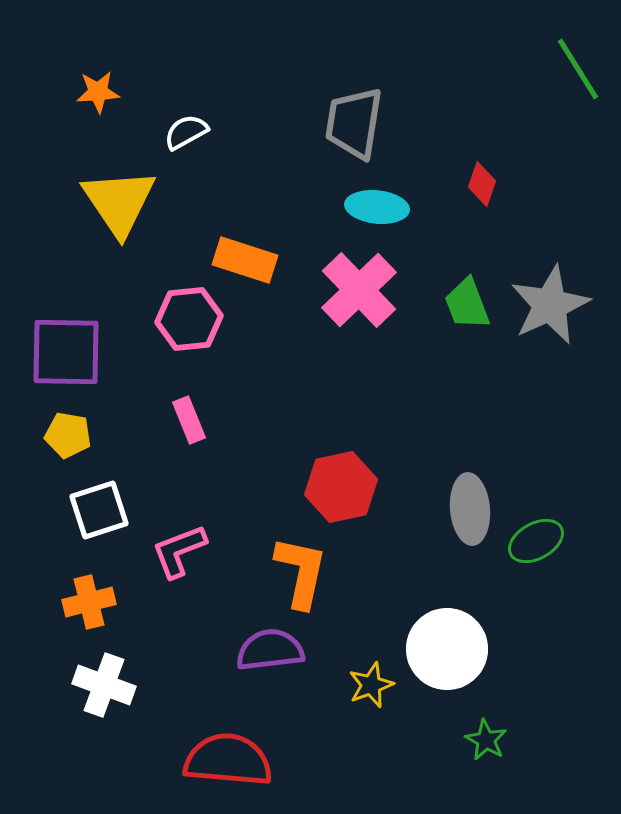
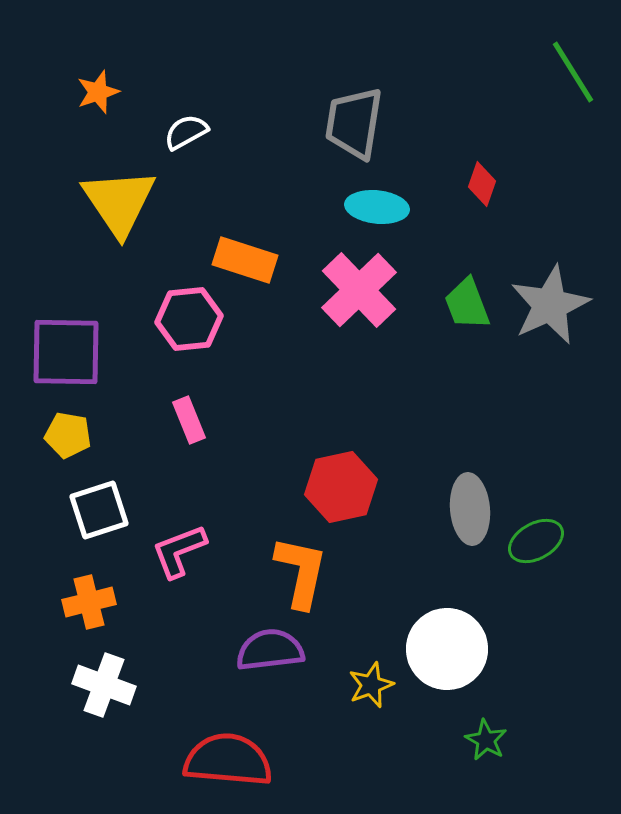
green line: moved 5 px left, 3 px down
orange star: rotated 15 degrees counterclockwise
